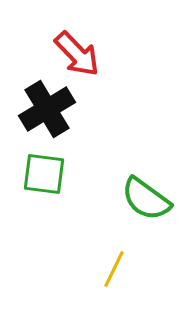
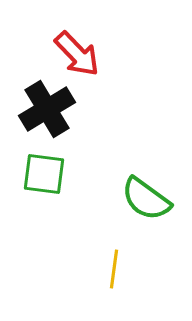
yellow line: rotated 18 degrees counterclockwise
